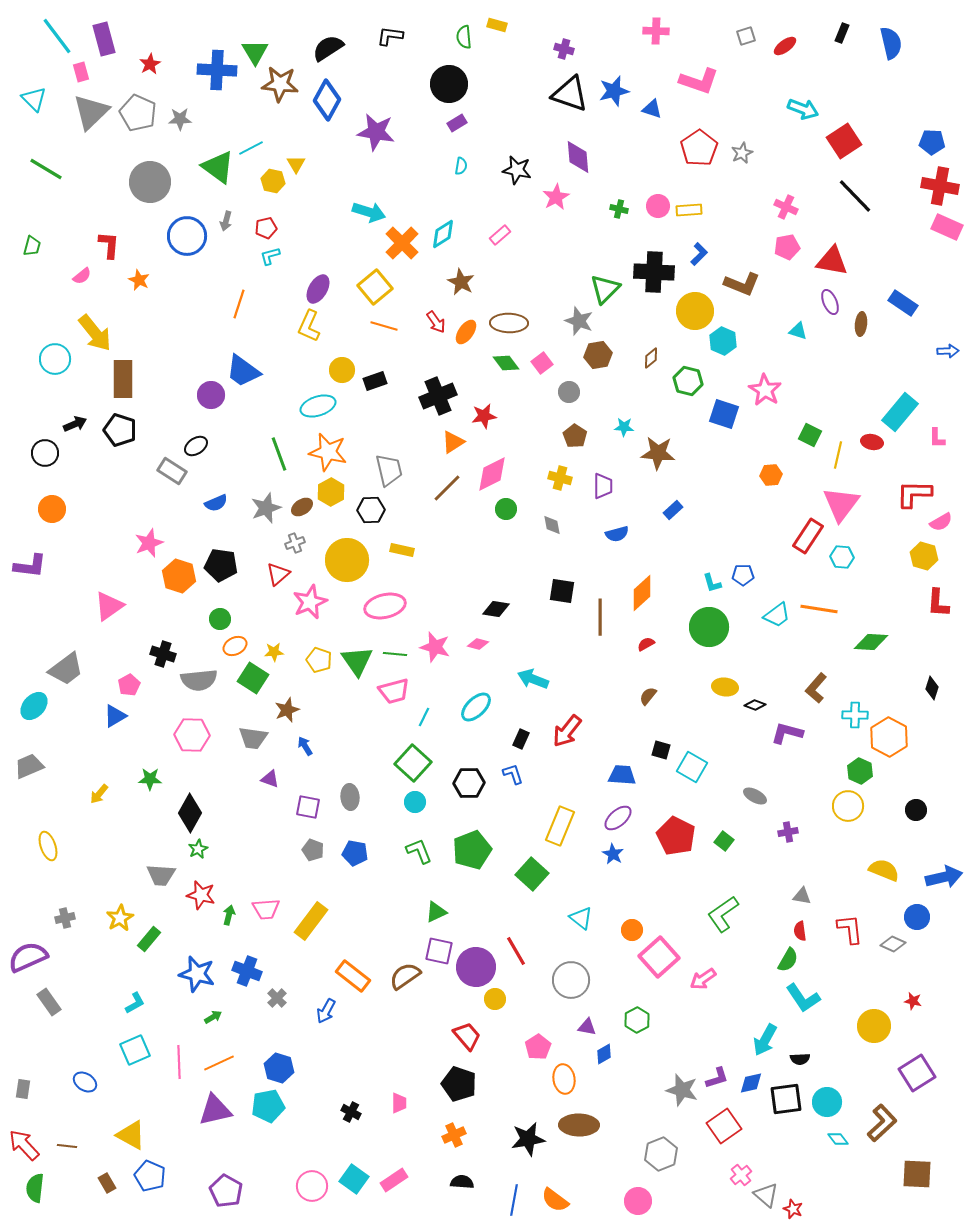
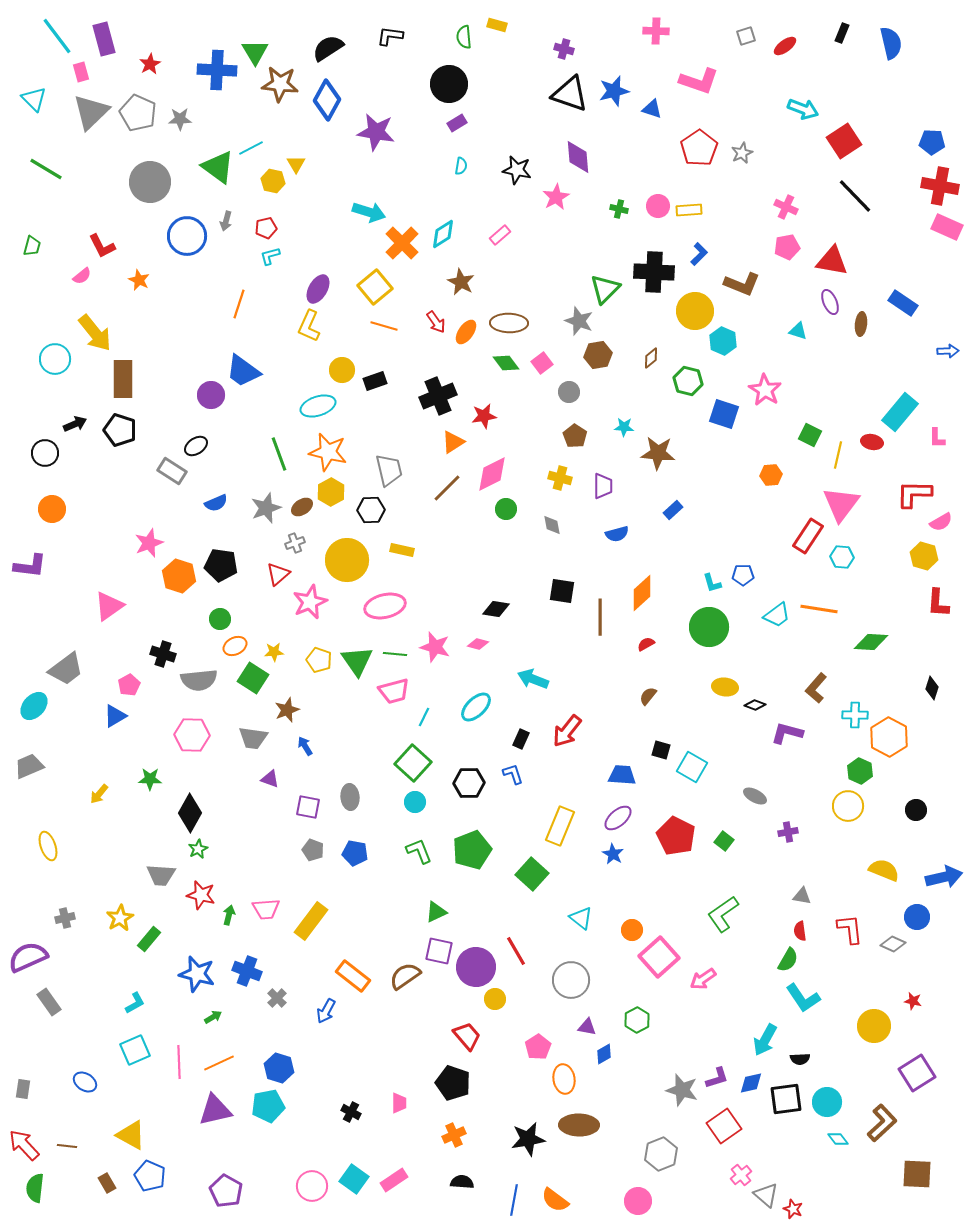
red L-shape at (109, 245): moved 7 px left, 1 px down; rotated 148 degrees clockwise
black pentagon at (459, 1084): moved 6 px left, 1 px up
